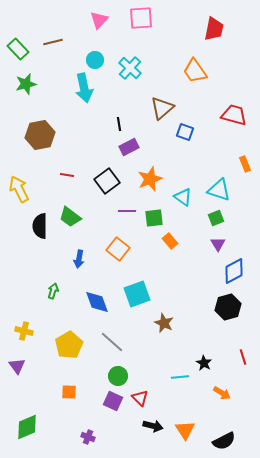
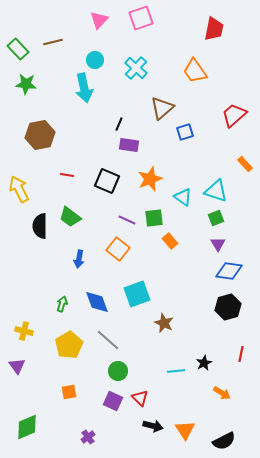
pink square at (141, 18): rotated 15 degrees counterclockwise
cyan cross at (130, 68): moved 6 px right
green star at (26, 84): rotated 20 degrees clockwise
red trapezoid at (234, 115): rotated 56 degrees counterclockwise
black line at (119, 124): rotated 32 degrees clockwise
blue square at (185, 132): rotated 36 degrees counterclockwise
purple rectangle at (129, 147): moved 2 px up; rotated 36 degrees clockwise
orange rectangle at (245, 164): rotated 21 degrees counterclockwise
black square at (107, 181): rotated 30 degrees counterclockwise
cyan triangle at (219, 190): moved 3 px left, 1 px down
purple line at (127, 211): moved 9 px down; rotated 24 degrees clockwise
blue diamond at (234, 271): moved 5 px left; rotated 36 degrees clockwise
green arrow at (53, 291): moved 9 px right, 13 px down
gray line at (112, 342): moved 4 px left, 2 px up
red line at (243, 357): moved 2 px left, 3 px up; rotated 28 degrees clockwise
black star at (204, 363): rotated 14 degrees clockwise
green circle at (118, 376): moved 5 px up
cyan line at (180, 377): moved 4 px left, 6 px up
orange square at (69, 392): rotated 14 degrees counterclockwise
purple cross at (88, 437): rotated 32 degrees clockwise
